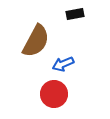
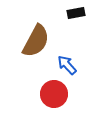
black rectangle: moved 1 px right, 1 px up
blue arrow: moved 4 px right, 1 px down; rotated 70 degrees clockwise
